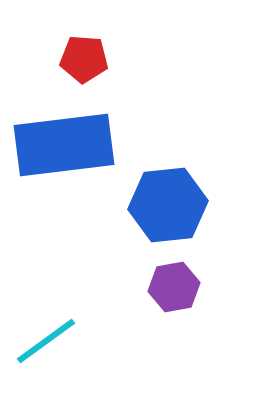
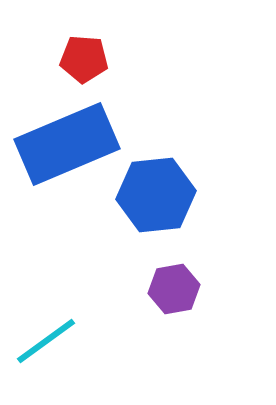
blue rectangle: moved 3 px right, 1 px up; rotated 16 degrees counterclockwise
blue hexagon: moved 12 px left, 10 px up
purple hexagon: moved 2 px down
